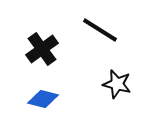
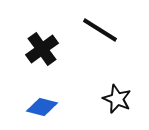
black star: moved 15 px down; rotated 8 degrees clockwise
blue diamond: moved 1 px left, 8 px down
